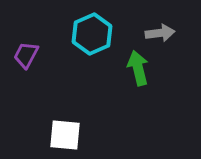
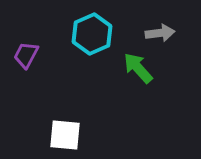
green arrow: rotated 28 degrees counterclockwise
